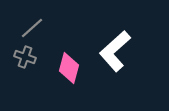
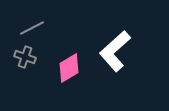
gray line: rotated 15 degrees clockwise
pink diamond: rotated 44 degrees clockwise
